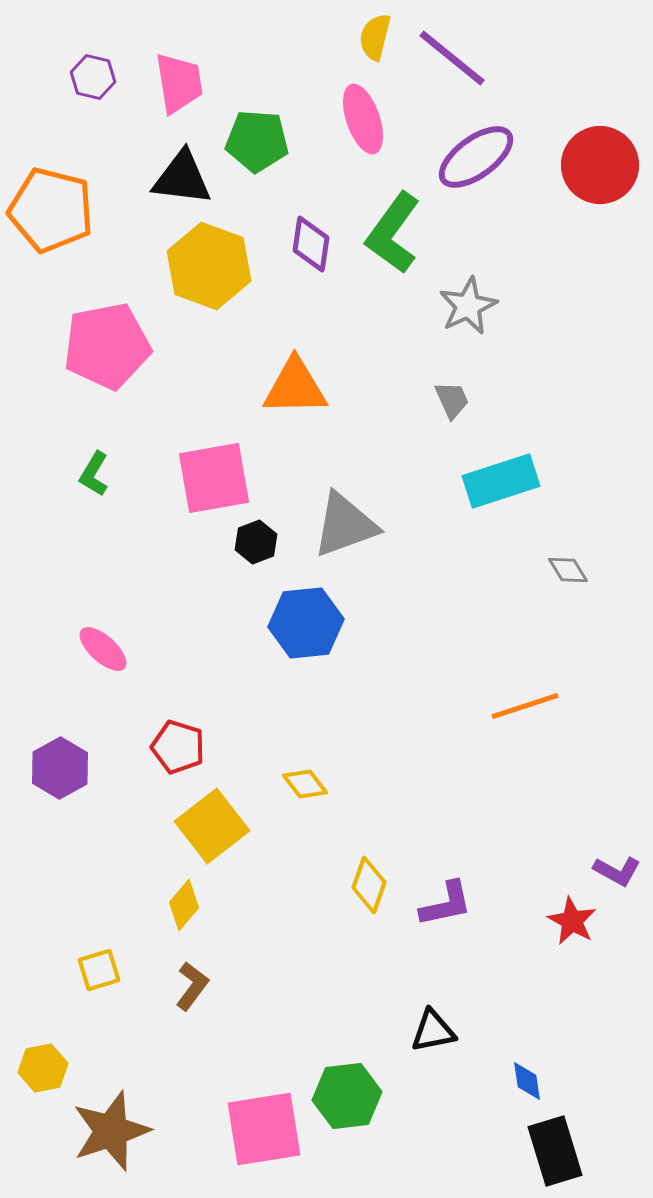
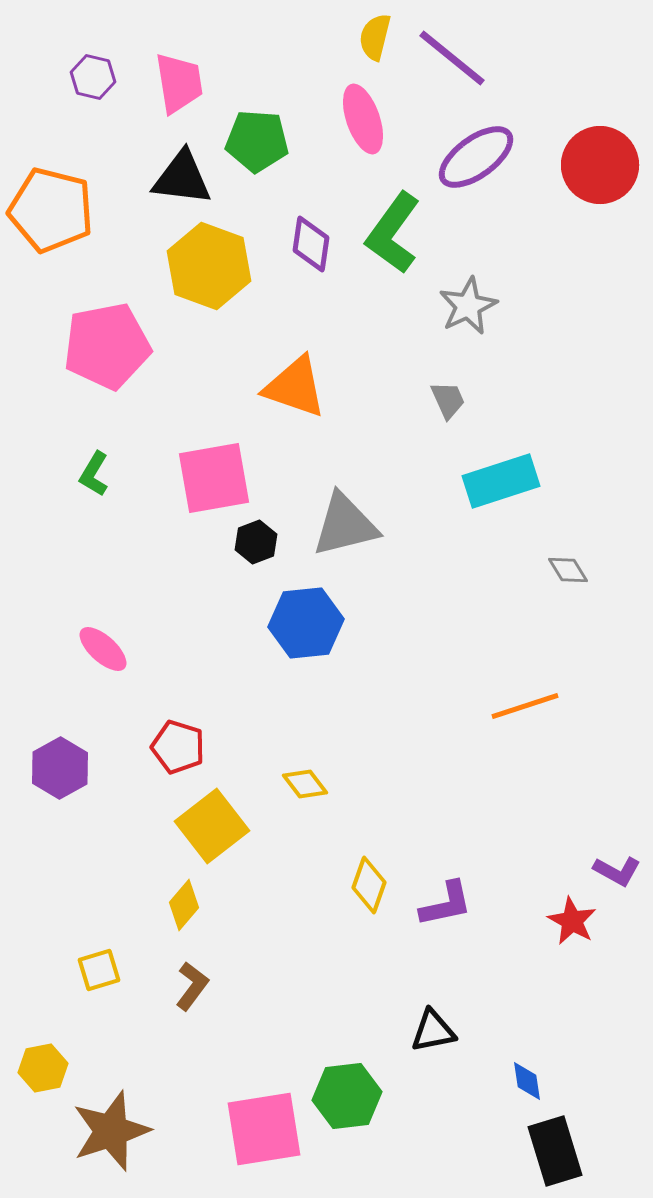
orange triangle at (295, 387): rotated 20 degrees clockwise
gray trapezoid at (452, 400): moved 4 px left
gray triangle at (345, 525): rotated 6 degrees clockwise
